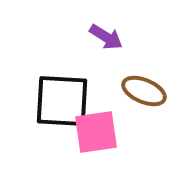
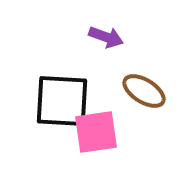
purple arrow: rotated 12 degrees counterclockwise
brown ellipse: rotated 9 degrees clockwise
